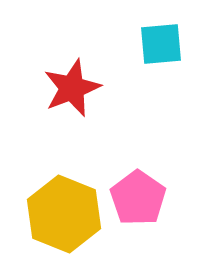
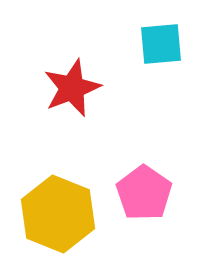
pink pentagon: moved 6 px right, 5 px up
yellow hexagon: moved 6 px left
